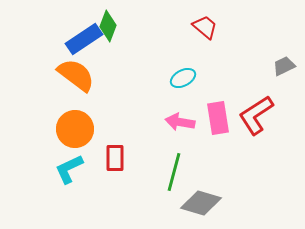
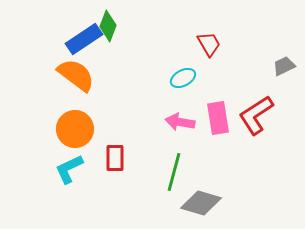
red trapezoid: moved 4 px right, 17 px down; rotated 20 degrees clockwise
